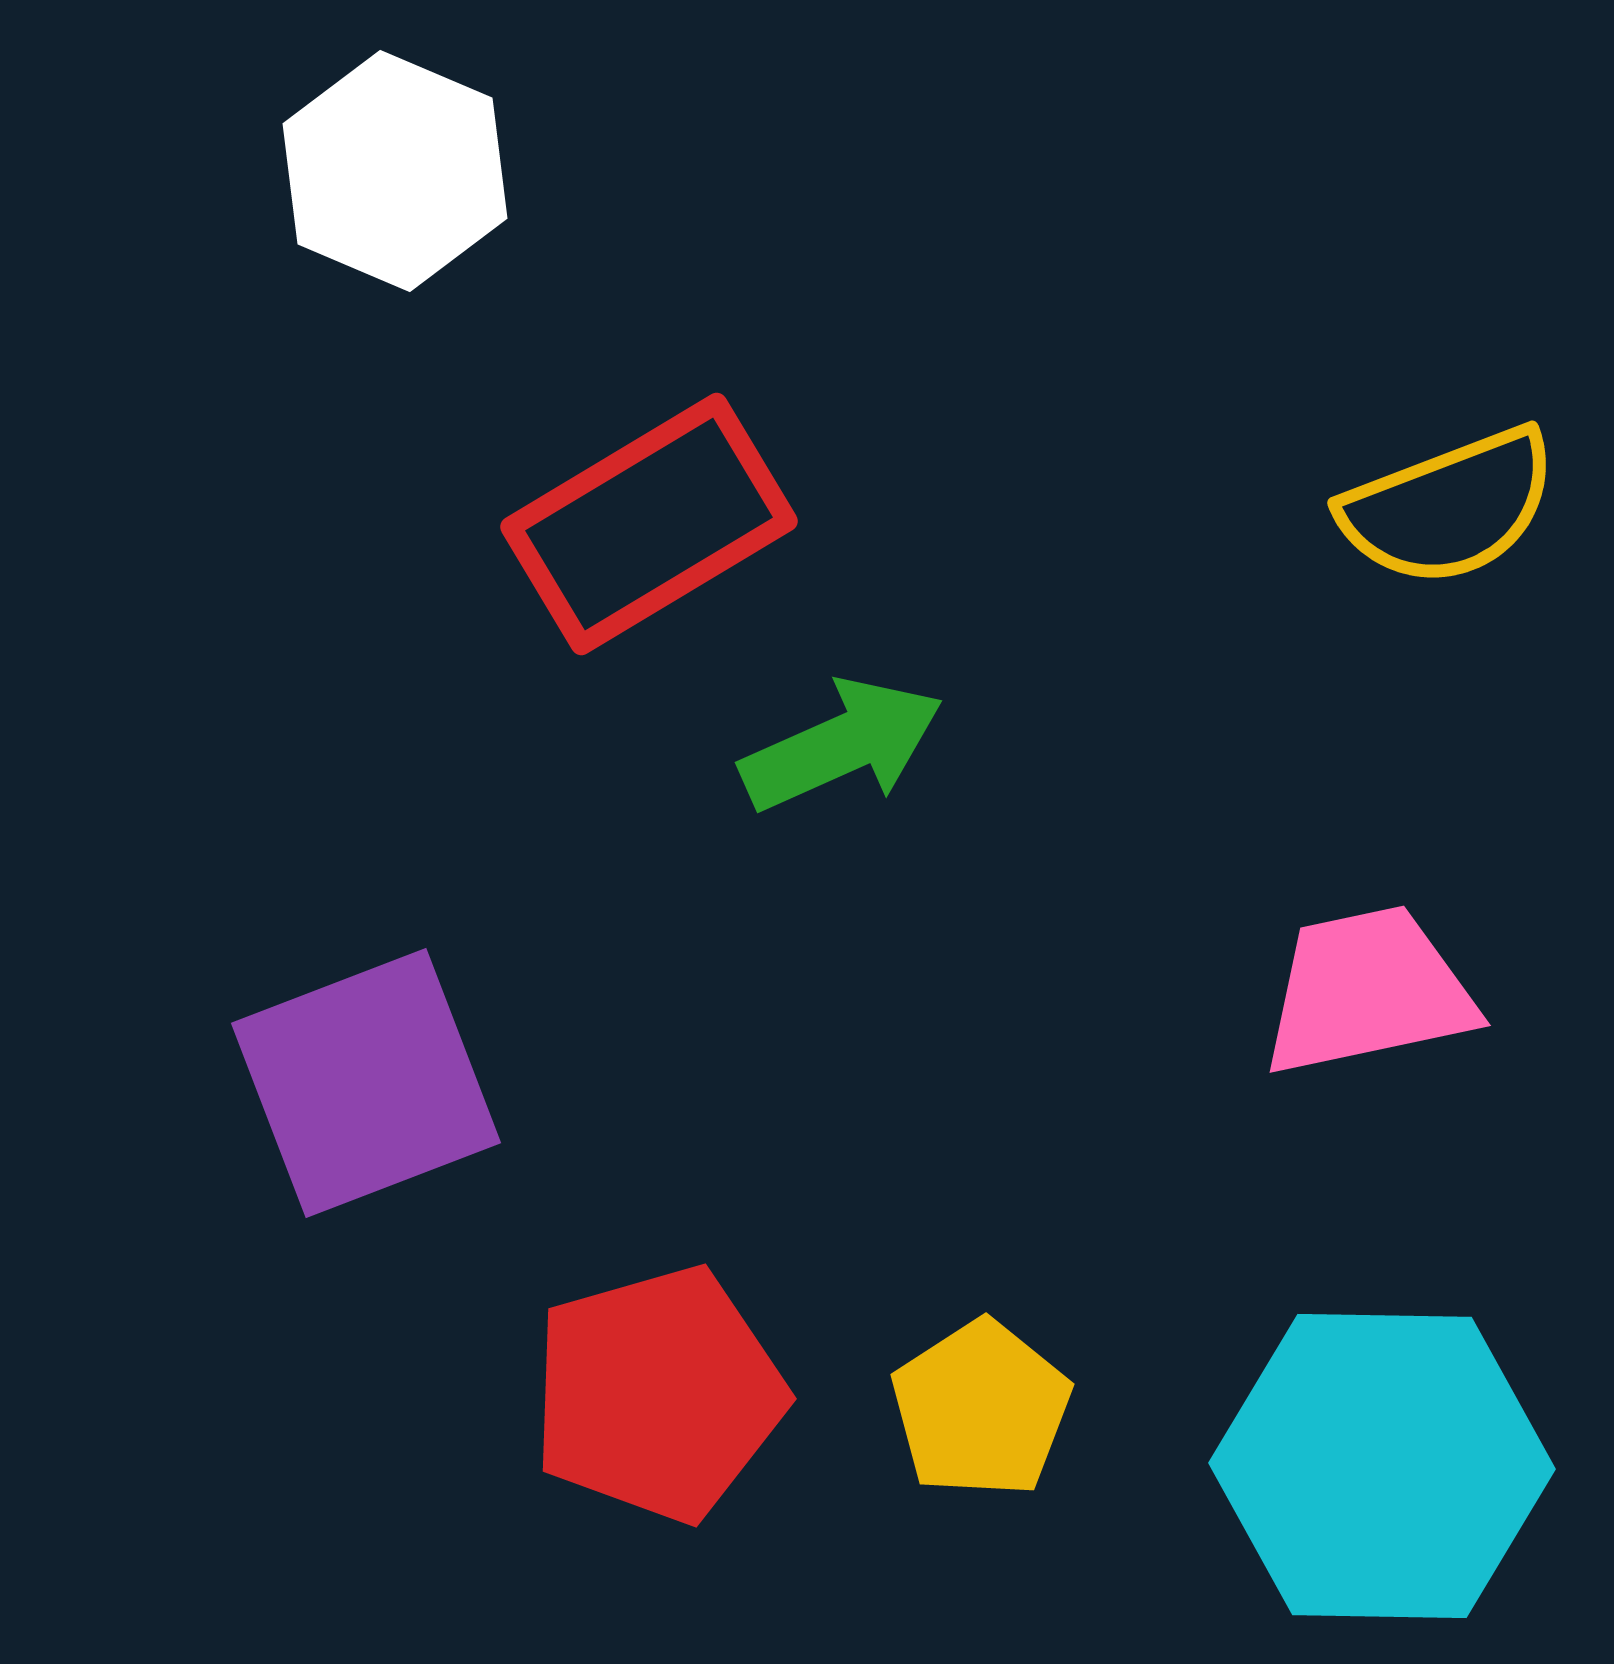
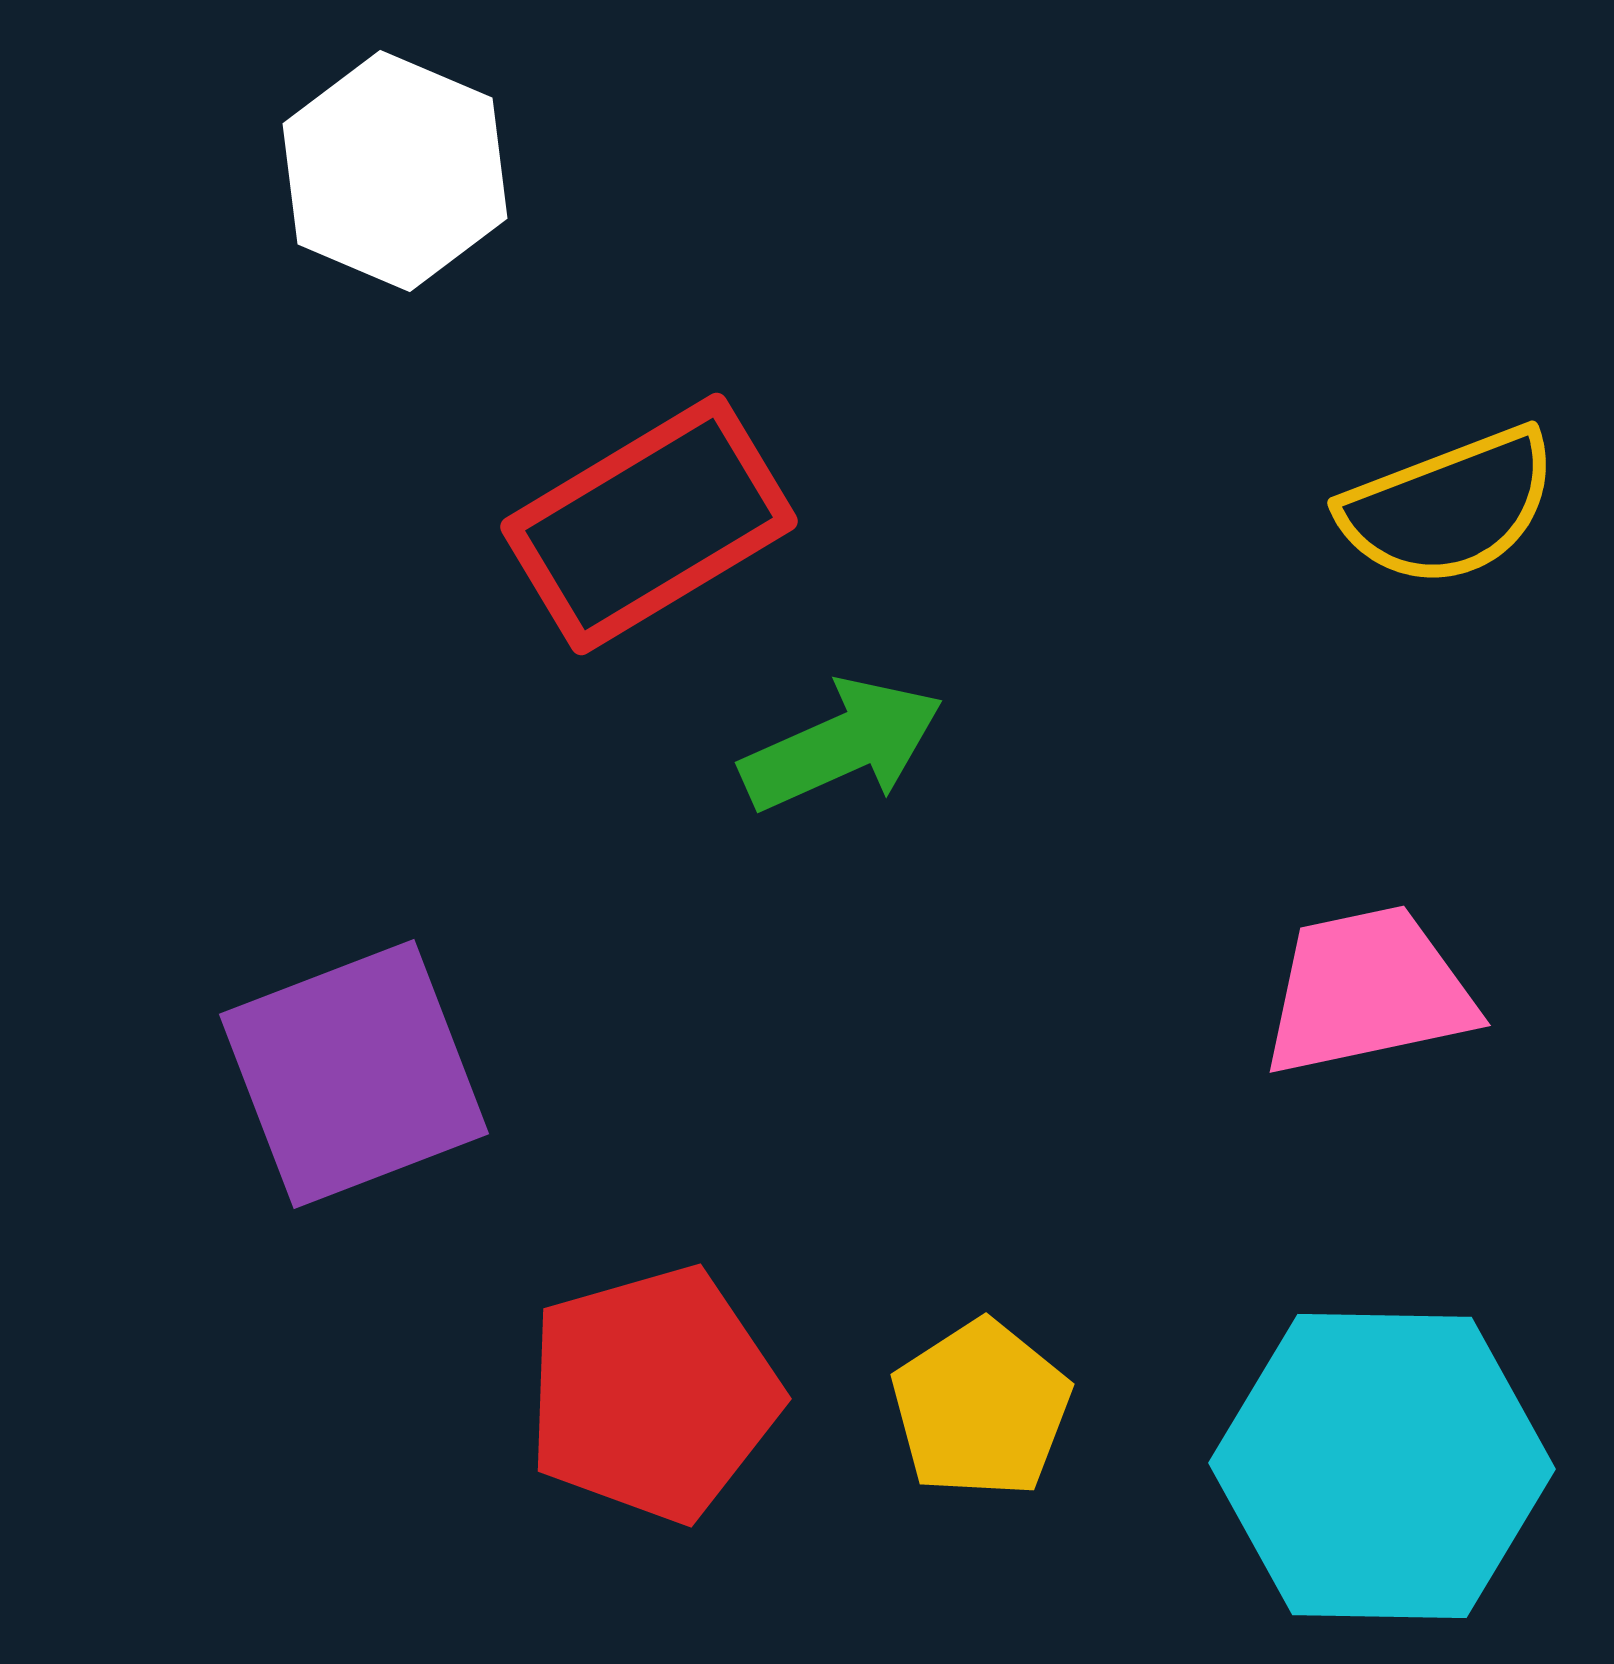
purple square: moved 12 px left, 9 px up
red pentagon: moved 5 px left
